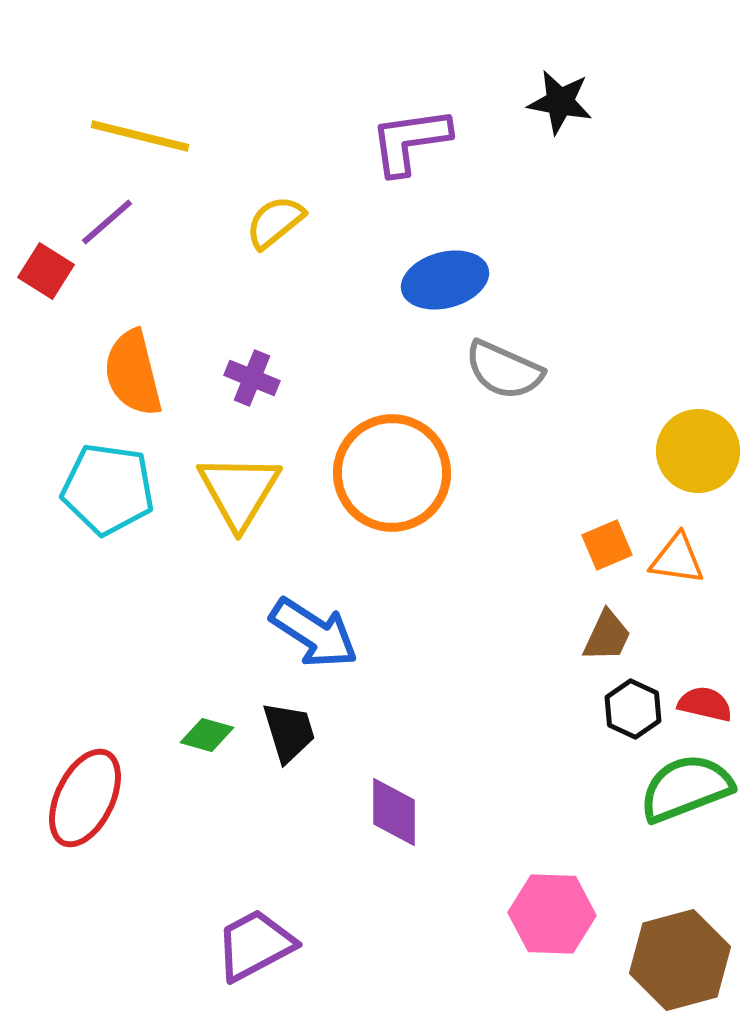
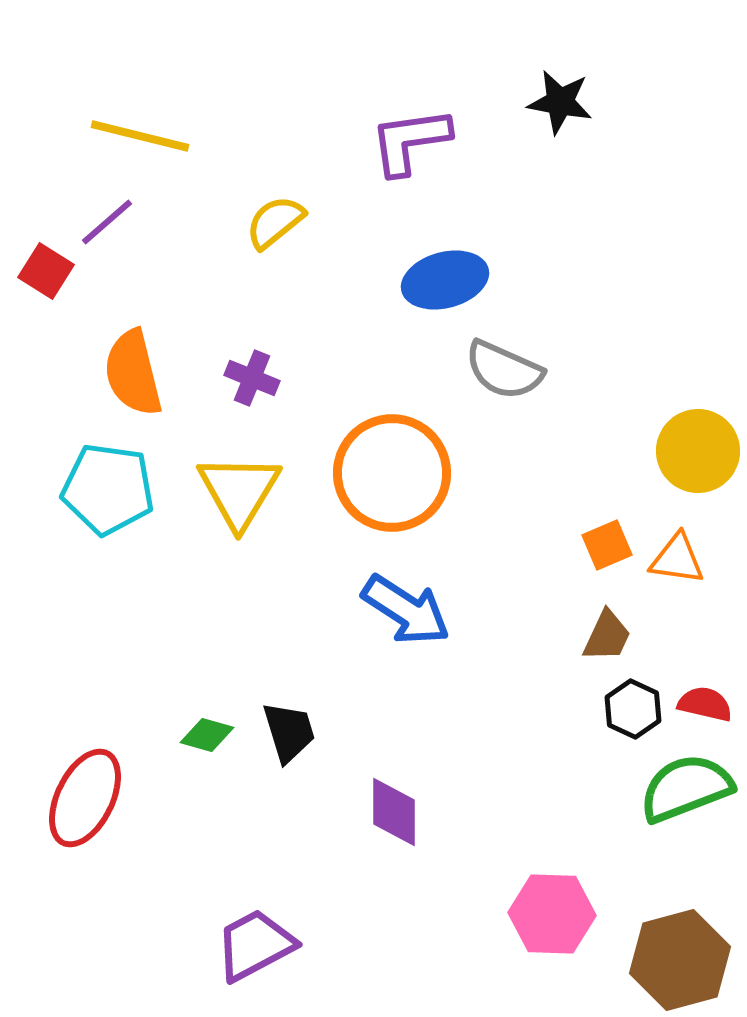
blue arrow: moved 92 px right, 23 px up
